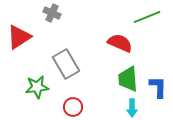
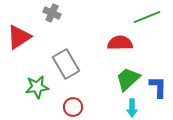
red semicircle: rotated 25 degrees counterclockwise
green trapezoid: rotated 52 degrees clockwise
